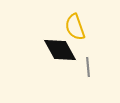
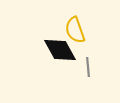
yellow semicircle: moved 3 px down
